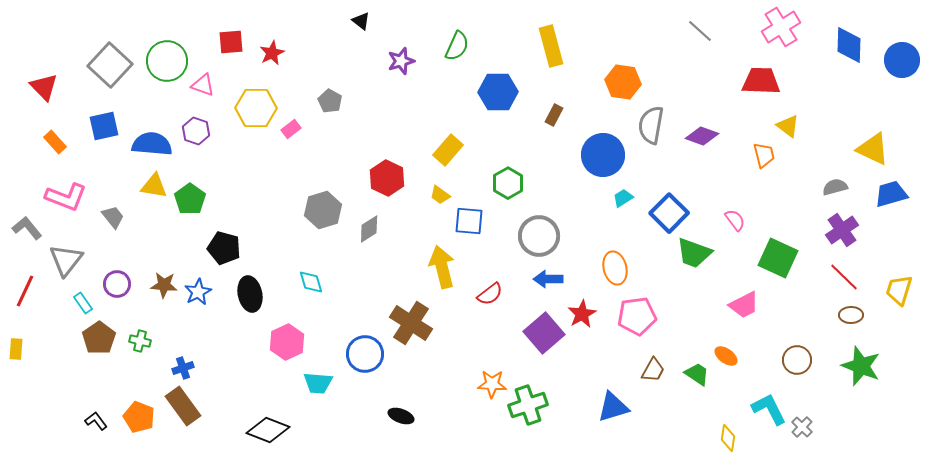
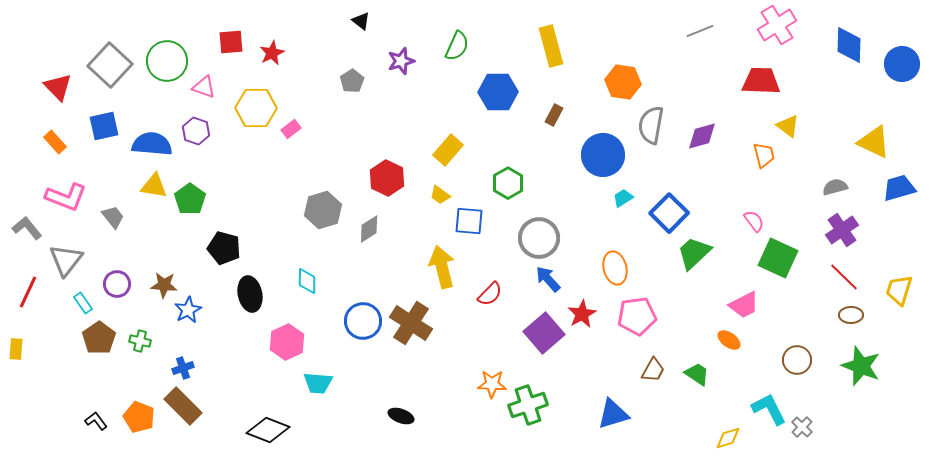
pink cross at (781, 27): moved 4 px left, 2 px up
gray line at (700, 31): rotated 64 degrees counterclockwise
blue circle at (902, 60): moved 4 px down
pink triangle at (203, 85): moved 1 px right, 2 px down
red triangle at (44, 87): moved 14 px right
gray pentagon at (330, 101): moved 22 px right, 20 px up; rotated 10 degrees clockwise
purple diamond at (702, 136): rotated 36 degrees counterclockwise
yellow triangle at (873, 149): moved 1 px right, 7 px up
blue trapezoid at (891, 194): moved 8 px right, 6 px up
pink semicircle at (735, 220): moved 19 px right, 1 px down
gray circle at (539, 236): moved 2 px down
green trapezoid at (694, 253): rotated 117 degrees clockwise
blue arrow at (548, 279): rotated 48 degrees clockwise
cyan diamond at (311, 282): moved 4 px left, 1 px up; rotated 16 degrees clockwise
red line at (25, 291): moved 3 px right, 1 px down
blue star at (198, 292): moved 10 px left, 18 px down
red semicircle at (490, 294): rotated 8 degrees counterclockwise
blue circle at (365, 354): moved 2 px left, 33 px up
orange ellipse at (726, 356): moved 3 px right, 16 px up
brown rectangle at (183, 406): rotated 9 degrees counterclockwise
blue triangle at (613, 407): moved 7 px down
yellow diamond at (728, 438): rotated 64 degrees clockwise
